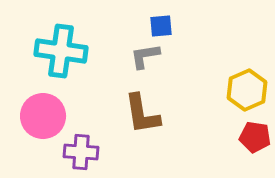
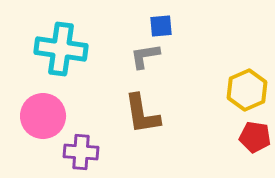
cyan cross: moved 2 px up
